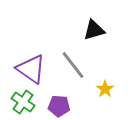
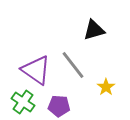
purple triangle: moved 5 px right, 1 px down
yellow star: moved 1 px right, 2 px up
